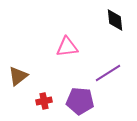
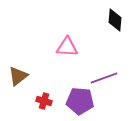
black diamond: rotated 10 degrees clockwise
pink triangle: rotated 10 degrees clockwise
purple line: moved 4 px left, 5 px down; rotated 12 degrees clockwise
red cross: rotated 28 degrees clockwise
